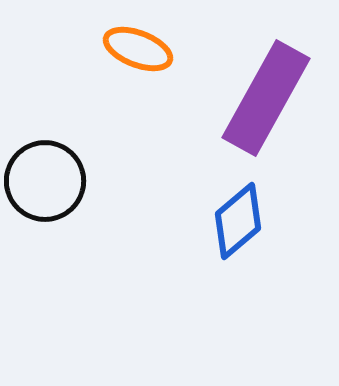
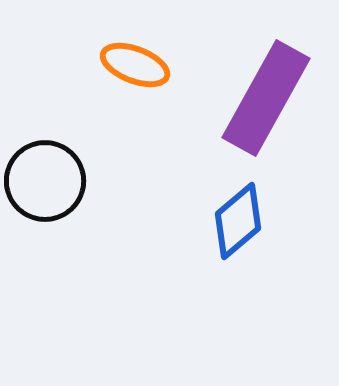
orange ellipse: moved 3 px left, 16 px down
